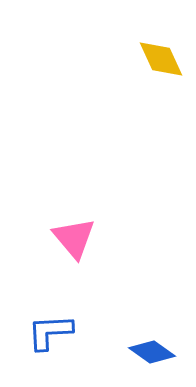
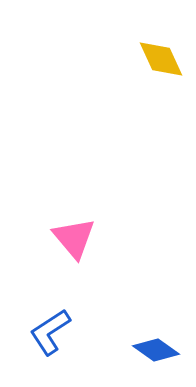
blue L-shape: rotated 30 degrees counterclockwise
blue diamond: moved 4 px right, 2 px up
